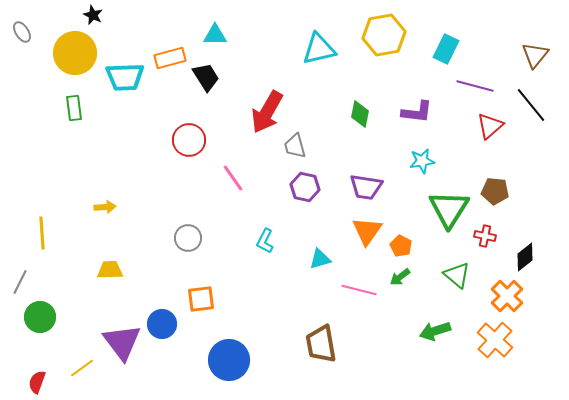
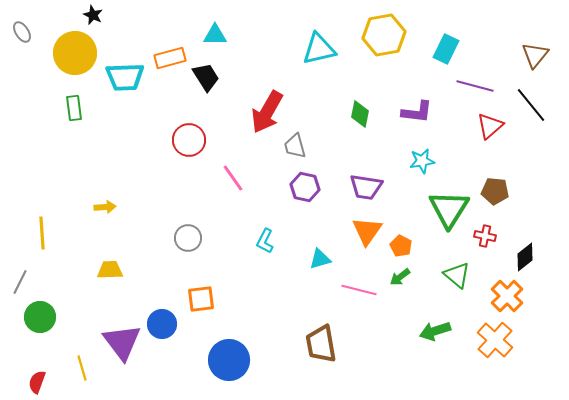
yellow line at (82, 368): rotated 70 degrees counterclockwise
